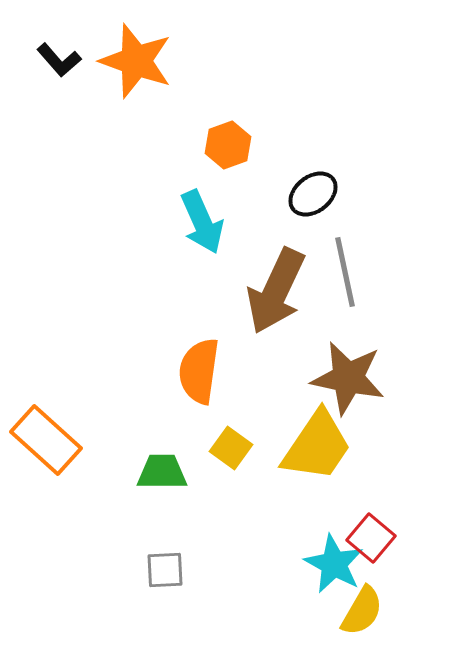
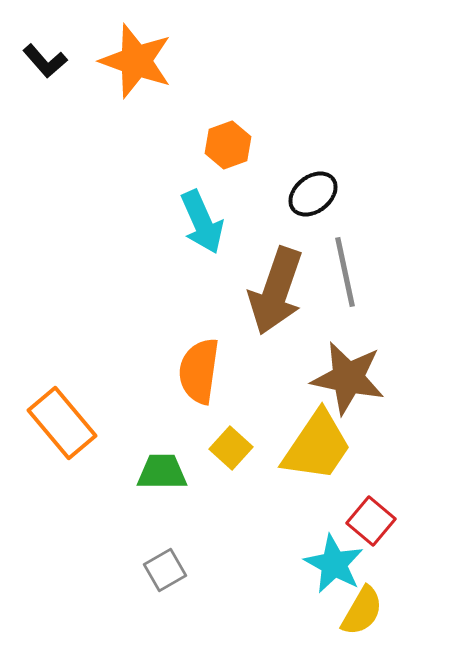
black L-shape: moved 14 px left, 1 px down
brown arrow: rotated 6 degrees counterclockwise
orange rectangle: moved 16 px right, 17 px up; rotated 8 degrees clockwise
yellow square: rotated 6 degrees clockwise
red square: moved 17 px up
gray square: rotated 27 degrees counterclockwise
